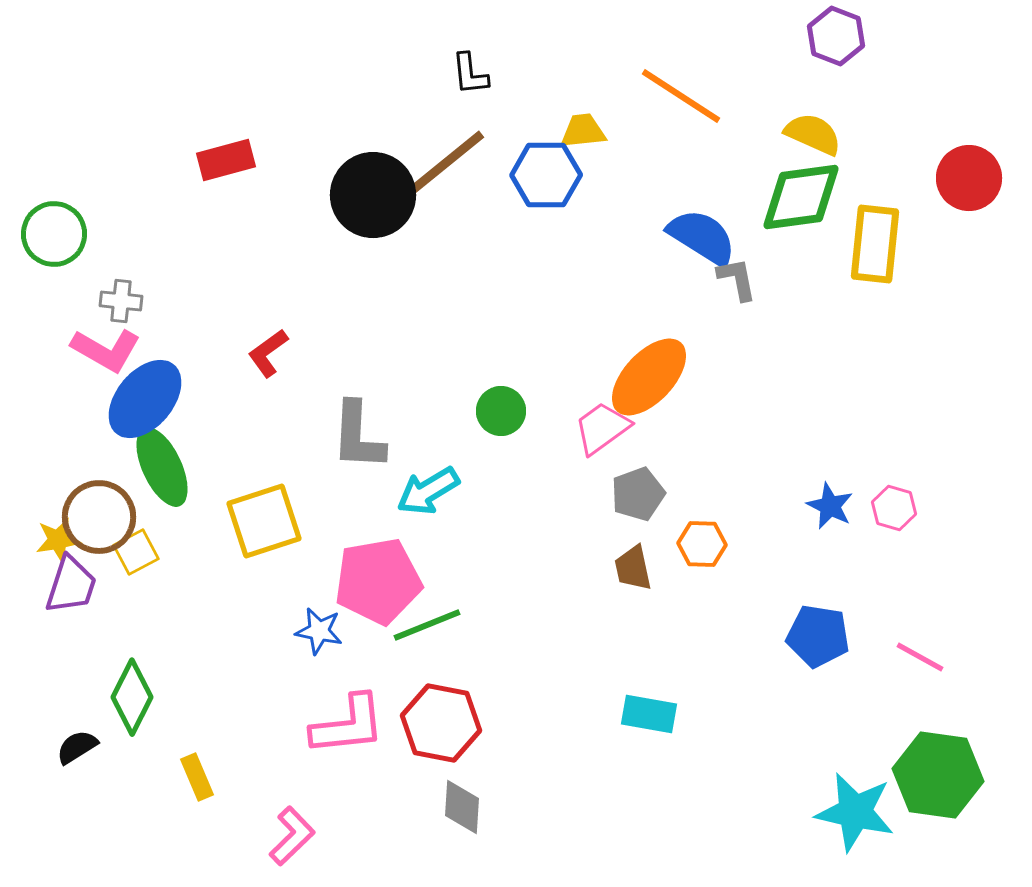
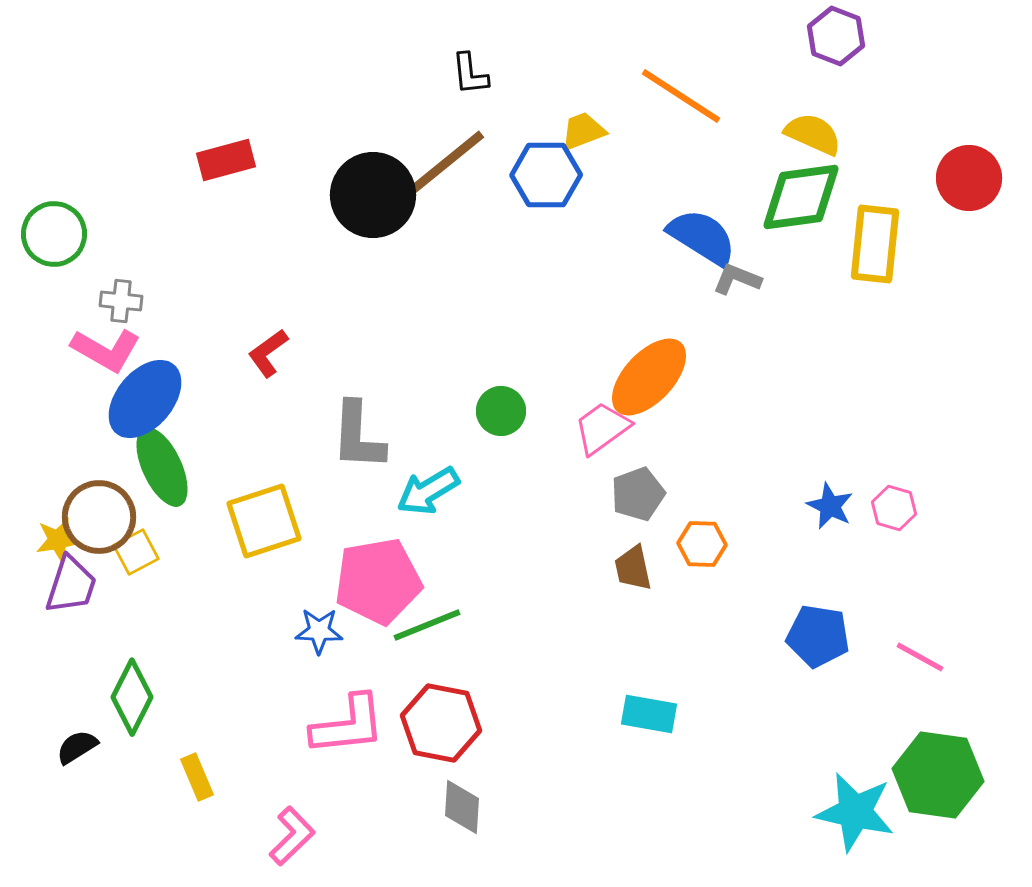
yellow trapezoid at (583, 131): rotated 15 degrees counterclockwise
gray L-shape at (737, 279): rotated 57 degrees counterclockwise
blue star at (319, 631): rotated 9 degrees counterclockwise
